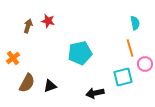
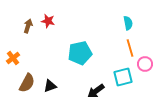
cyan semicircle: moved 7 px left
black arrow: moved 1 px right, 2 px up; rotated 24 degrees counterclockwise
